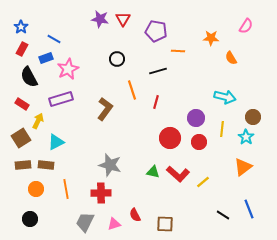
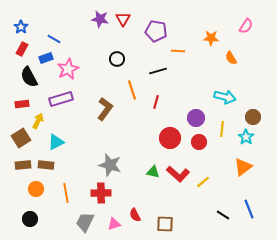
red rectangle at (22, 104): rotated 40 degrees counterclockwise
orange line at (66, 189): moved 4 px down
